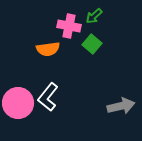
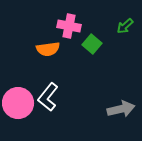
green arrow: moved 31 px right, 10 px down
gray arrow: moved 3 px down
